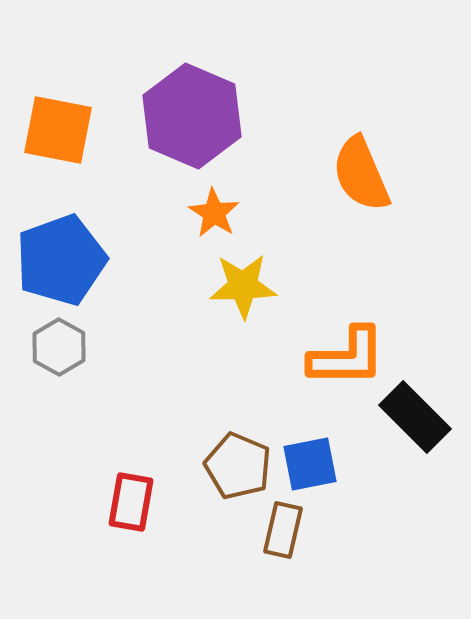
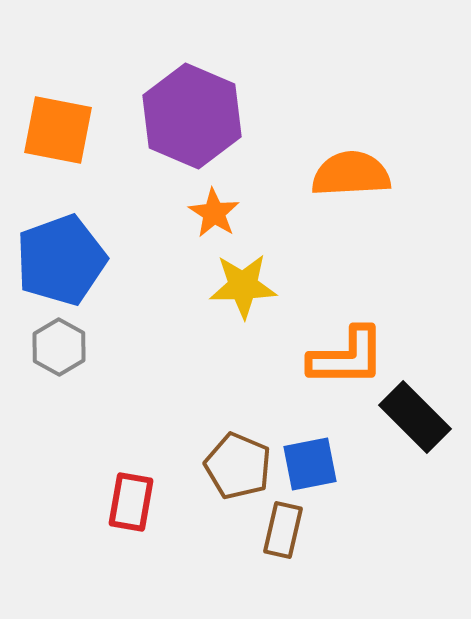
orange semicircle: moved 10 px left; rotated 110 degrees clockwise
